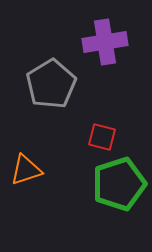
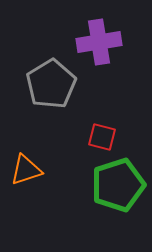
purple cross: moved 6 px left
green pentagon: moved 1 px left, 1 px down
